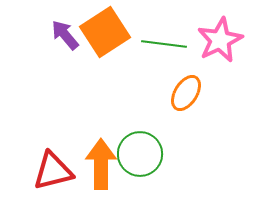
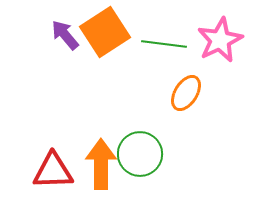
red triangle: rotated 12 degrees clockwise
